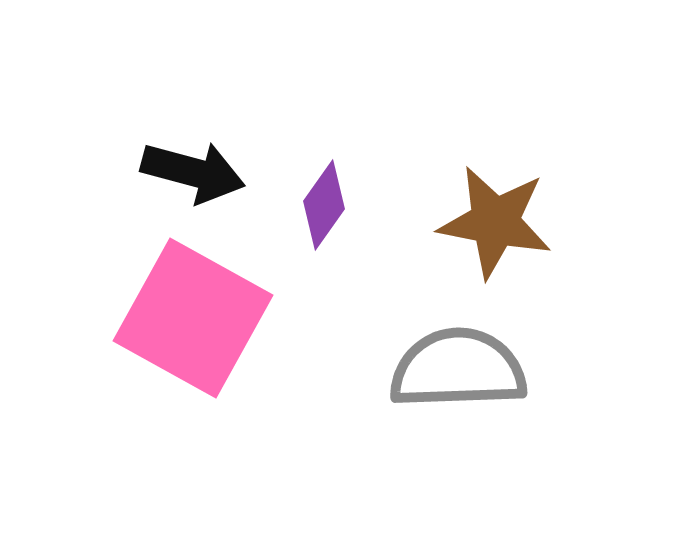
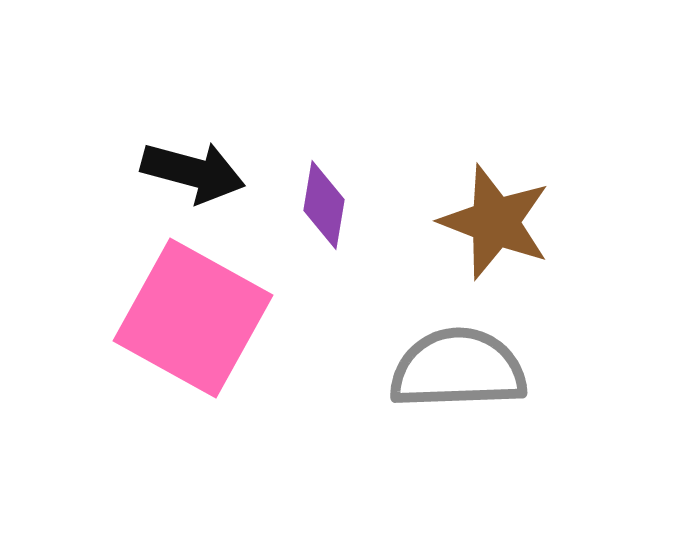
purple diamond: rotated 26 degrees counterclockwise
brown star: rotated 10 degrees clockwise
